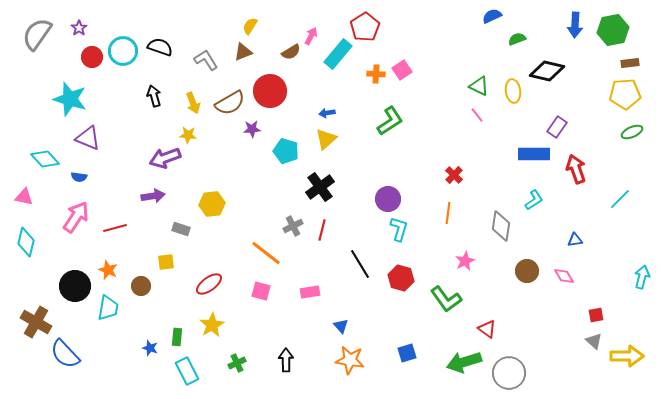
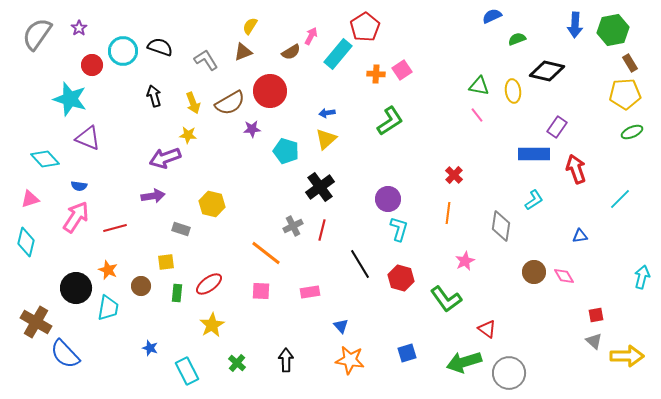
red circle at (92, 57): moved 8 px down
brown rectangle at (630, 63): rotated 66 degrees clockwise
green triangle at (479, 86): rotated 15 degrees counterclockwise
blue semicircle at (79, 177): moved 9 px down
pink triangle at (24, 197): moved 6 px right, 2 px down; rotated 30 degrees counterclockwise
yellow hexagon at (212, 204): rotated 20 degrees clockwise
blue triangle at (575, 240): moved 5 px right, 4 px up
brown circle at (527, 271): moved 7 px right, 1 px down
black circle at (75, 286): moved 1 px right, 2 px down
pink square at (261, 291): rotated 12 degrees counterclockwise
green rectangle at (177, 337): moved 44 px up
green cross at (237, 363): rotated 24 degrees counterclockwise
